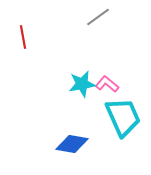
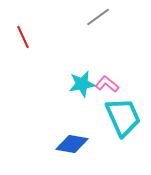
red line: rotated 15 degrees counterclockwise
